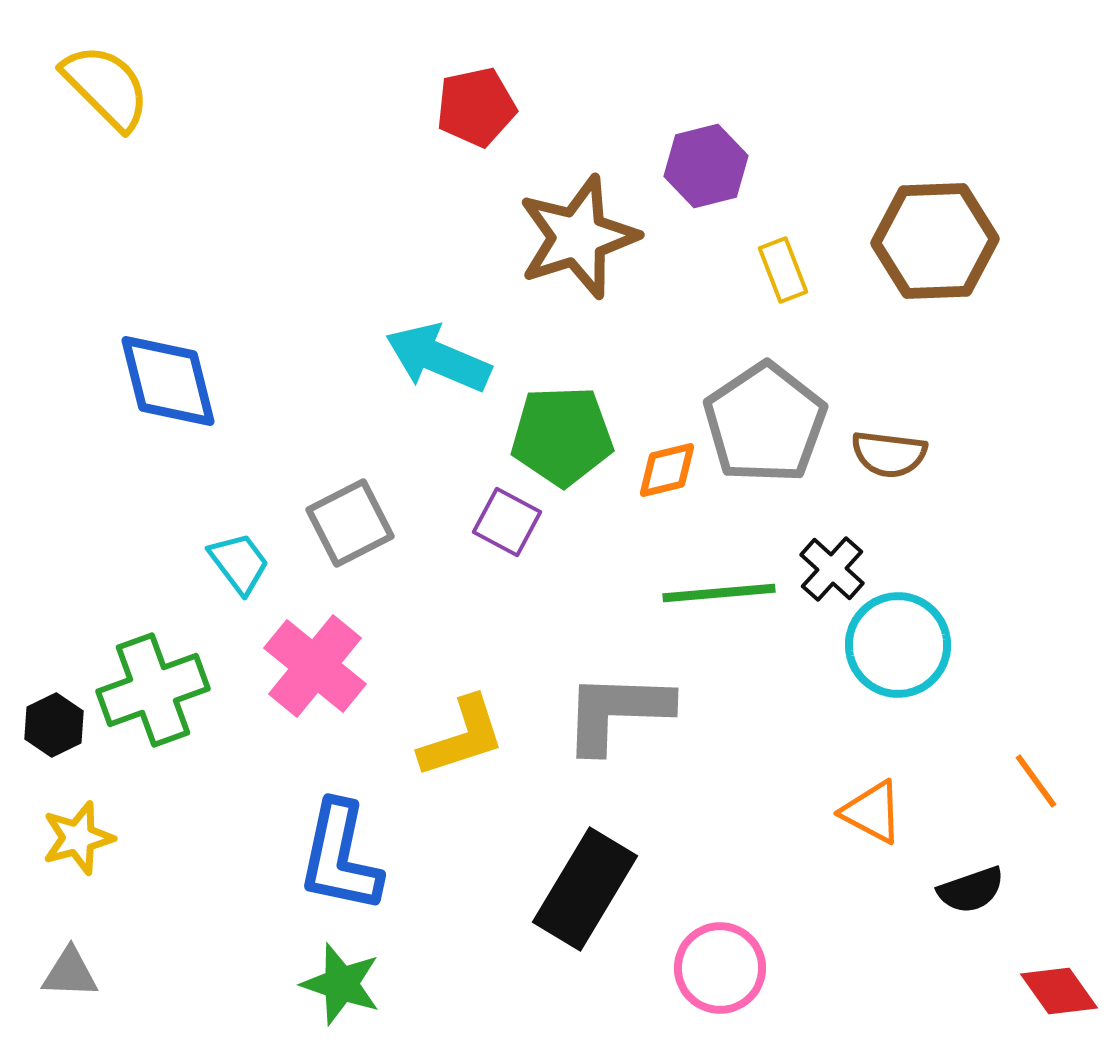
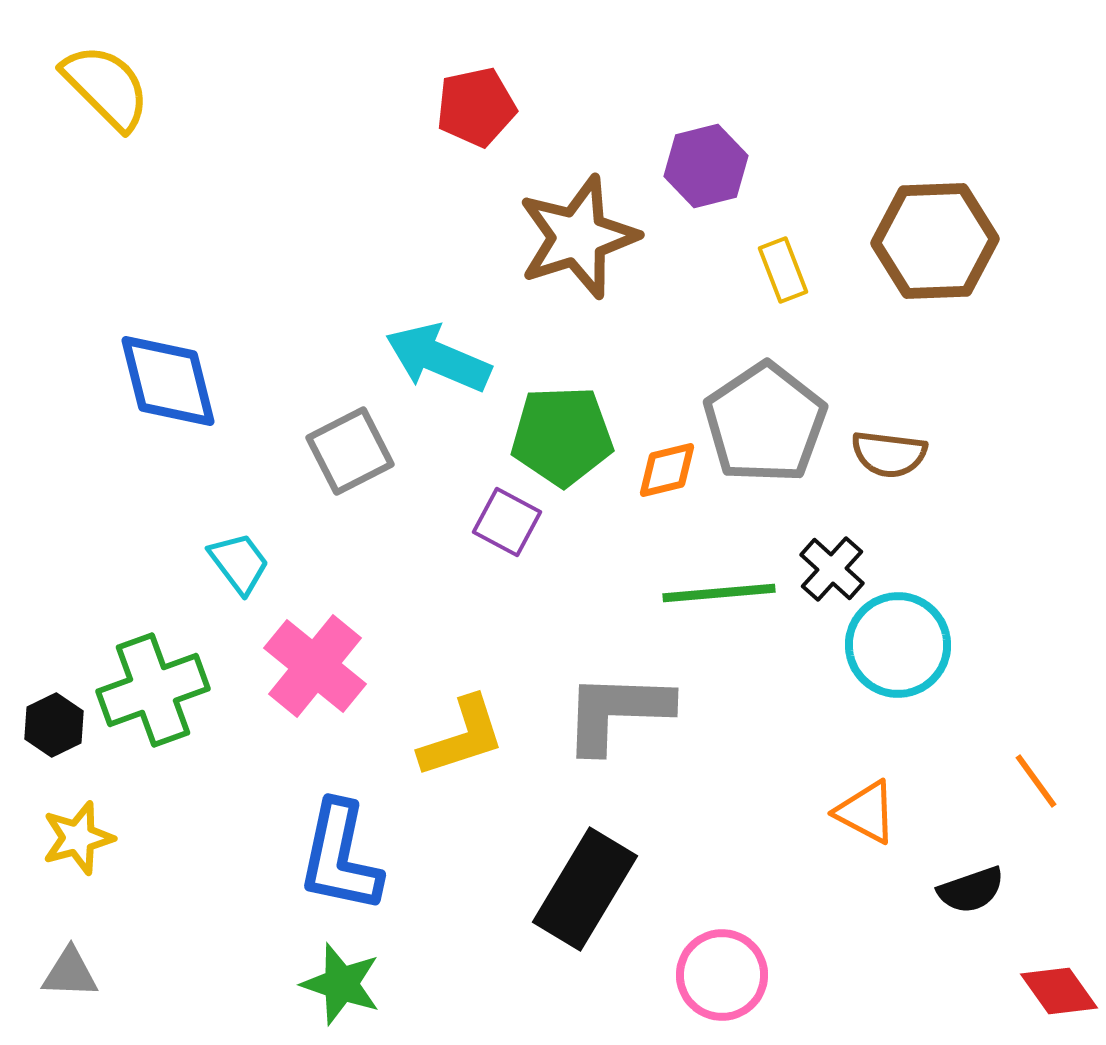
gray square: moved 72 px up
orange triangle: moved 6 px left
pink circle: moved 2 px right, 7 px down
